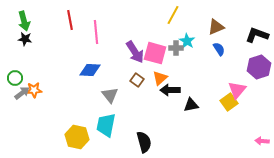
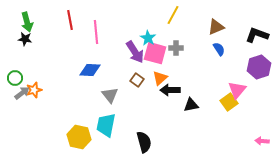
green arrow: moved 3 px right, 1 px down
cyan star: moved 39 px left, 3 px up
orange star: rotated 14 degrees counterclockwise
yellow hexagon: moved 2 px right
